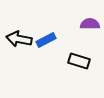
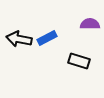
blue rectangle: moved 1 px right, 2 px up
